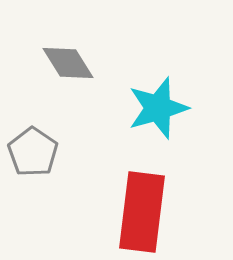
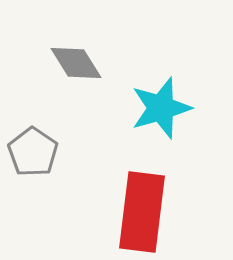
gray diamond: moved 8 px right
cyan star: moved 3 px right
